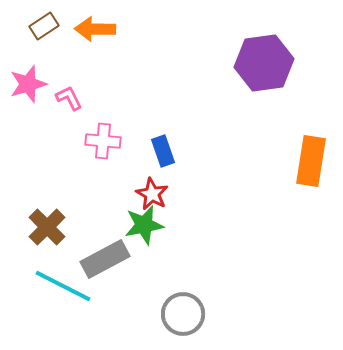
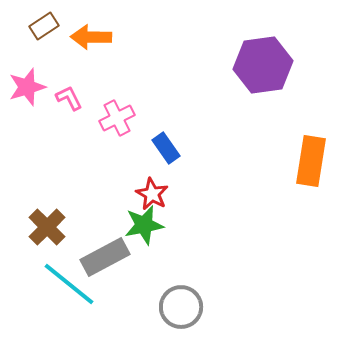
orange arrow: moved 4 px left, 8 px down
purple hexagon: moved 1 px left, 2 px down
pink star: moved 1 px left, 3 px down
pink cross: moved 14 px right, 23 px up; rotated 32 degrees counterclockwise
blue rectangle: moved 3 px right, 3 px up; rotated 16 degrees counterclockwise
gray rectangle: moved 2 px up
cyan line: moved 6 px right, 2 px up; rotated 12 degrees clockwise
gray circle: moved 2 px left, 7 px up
